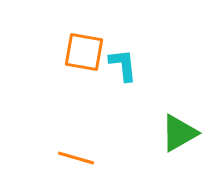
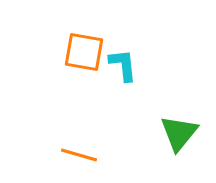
green triangle: rotated 21 degrees counterclockwise
orange line: moved 3 px right, 3 px up
